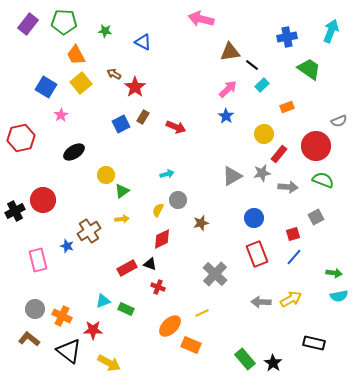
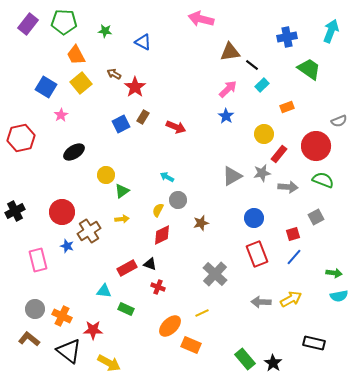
cyan arrow at (167, 174): moved 3 px down; rotated 136 degrees counterclockwise
red circle at (43, 200): moved 19 px right, 12 px down
red diamond at (162, 239): moved 4 px up
cyan triangle at (103, 301): moved 1 px right, 10 px up; rotated 28 degrees clockwise
